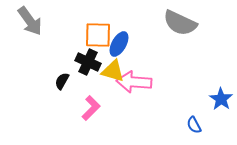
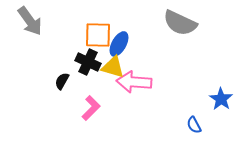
yellow triangle: moved 4 px up
